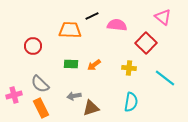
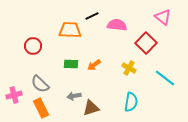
yellow cross: rotated 24 degrees clockwise
